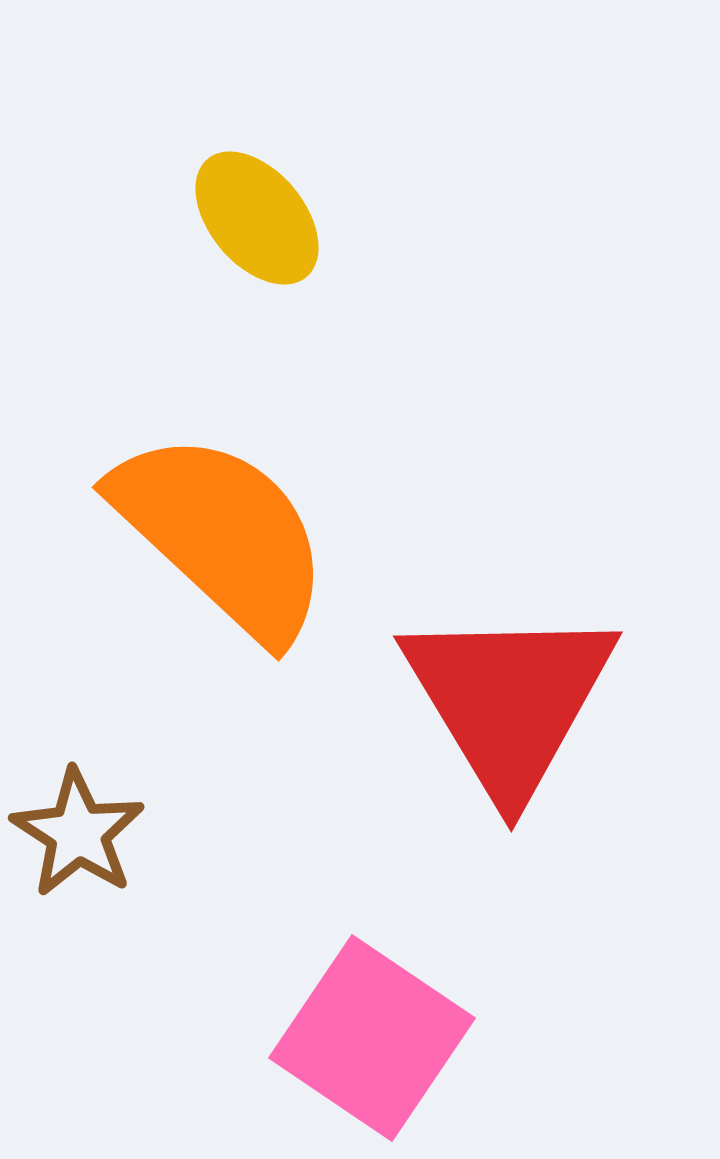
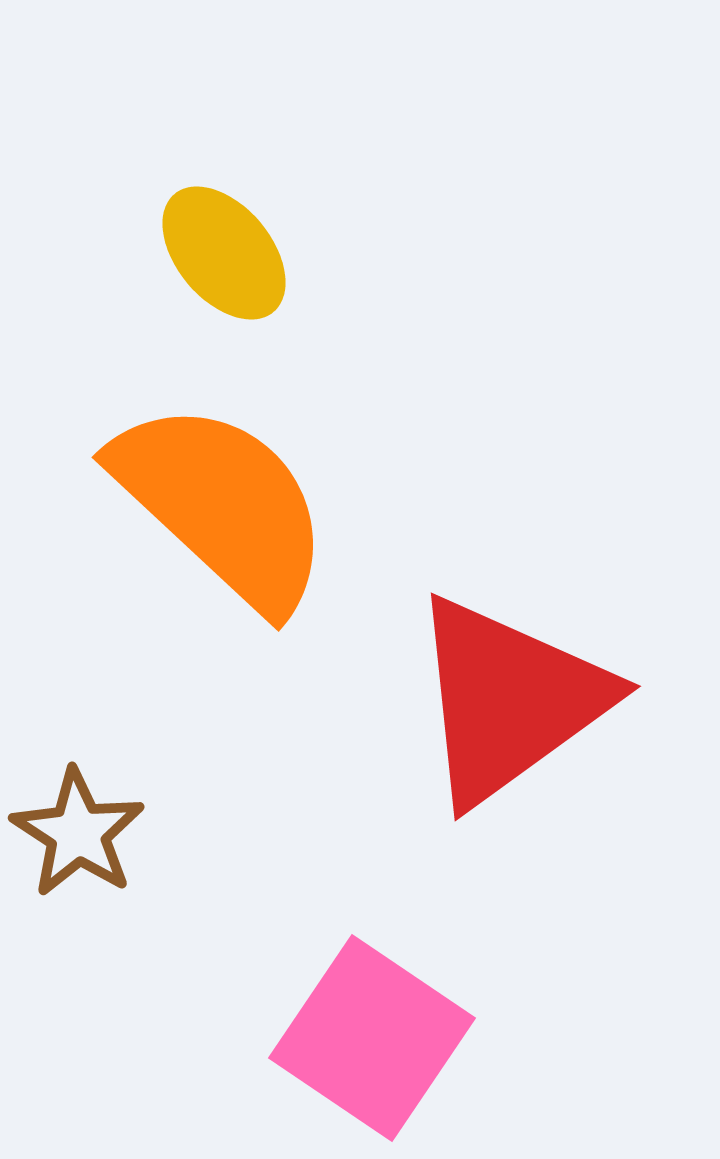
yellow ellipse: moved 33 px left, 35 px down
orange semicircle: moved 30 px up
red triangle: rotated 25 degrees clockwise
